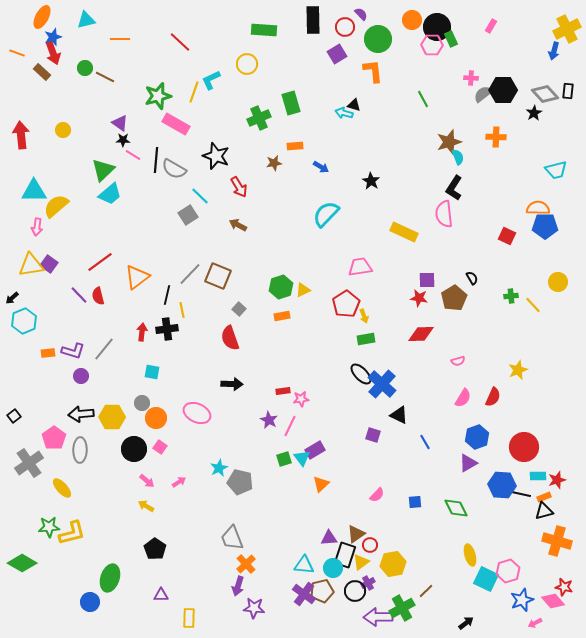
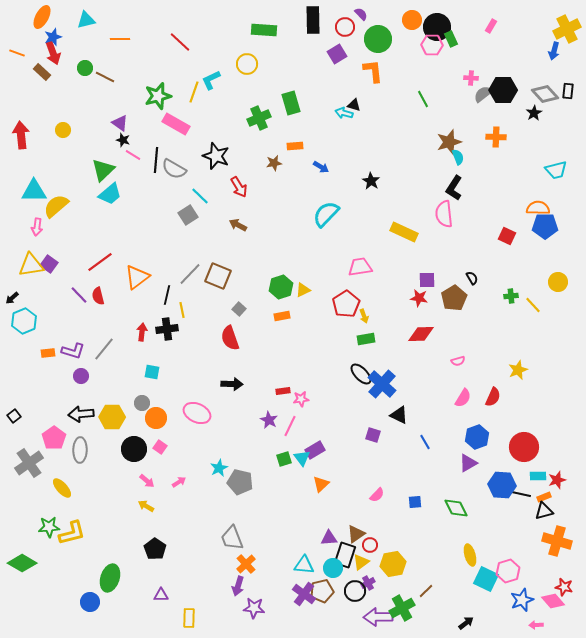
black star at (123, 140): rotated 16 degrees clockwise
pink arrow at (535, 623): moved 1 px right, 2 px down; rotated 24 degrees clockwise
